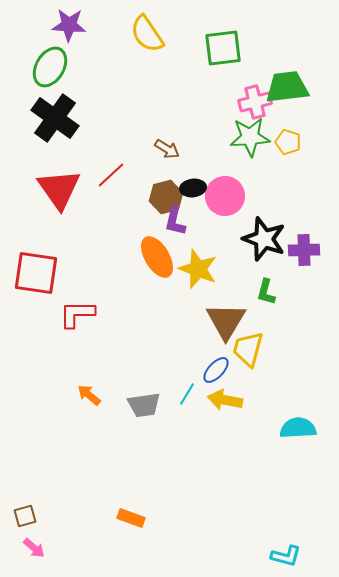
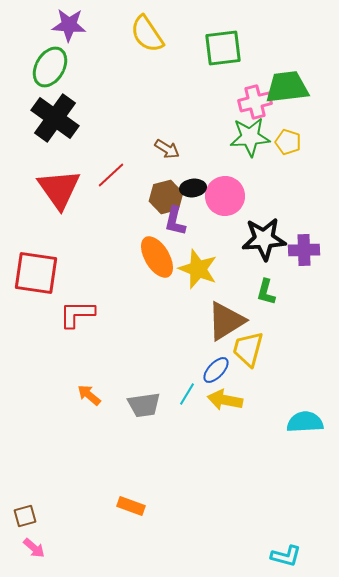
black star: rotated 24 degrees counterclockwise
brown triangle: rotated 27 degrees clockwise
cyan semicircle: moved 7 px right, 6 px up
orange rectangle: moved 12 px up
